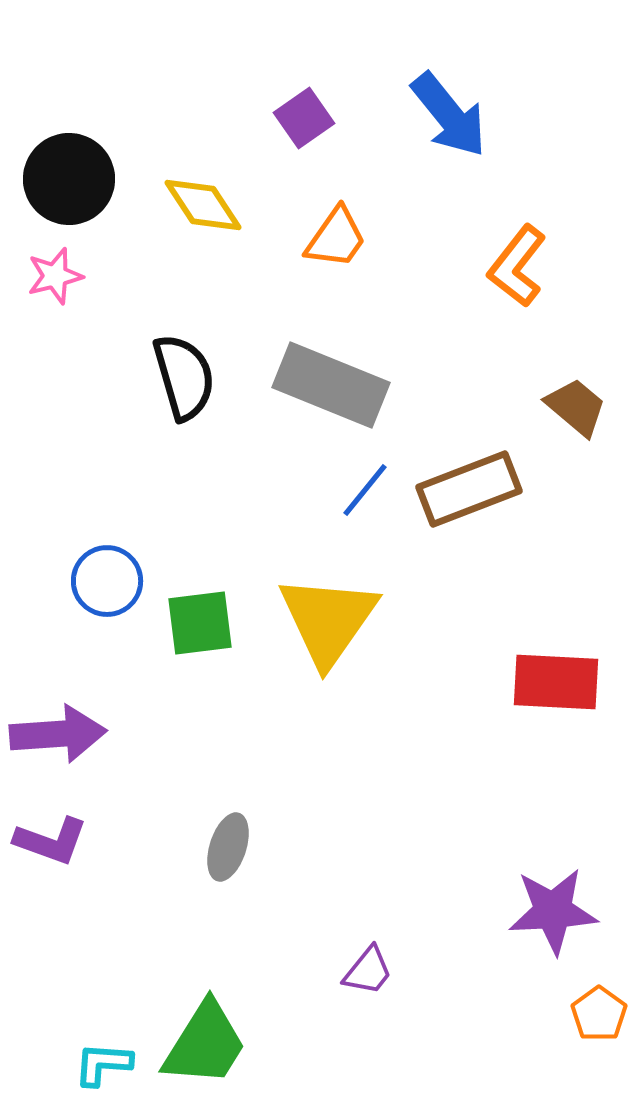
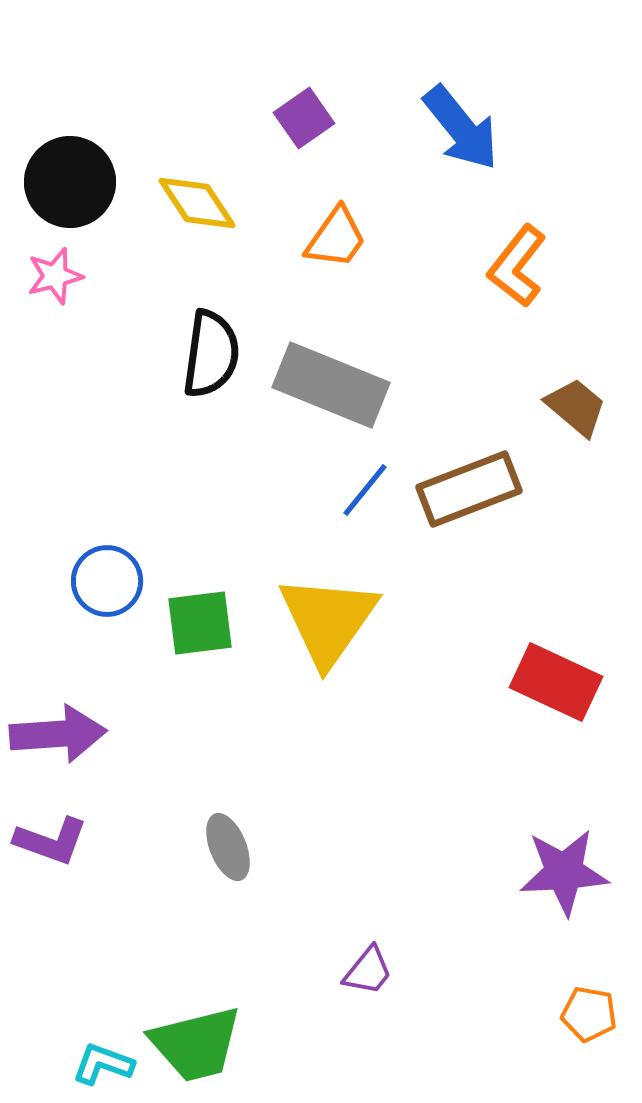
blue arrow: moved 12 px right, 13 px down
black circle: moved 1 px right, 3 px down
yellow diamond: moved 6 px left, 2 px up
black semicircle: moved 27 px right, 23 px up; rotated 24 degrees clockwise
red rectangle: rotated 22 degrees clockwise
gray ellipse: rotated 40 degrees counterclockwise
purple star: moved 11 px right, 39 px up
orange pentagon: moved 10 px left; rotated 26 degrees counterclockwise
green trapezoid: moved 9 px left; rotated 44 degrees clockwise
cyan L-shape: rotated 16 degrees clockwise
